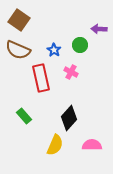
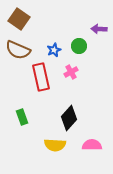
brown square: moved 1 px up
green circle: moved 1 px left, 1 px down
blue star: rotated 16 degrees clockwise
pink cross: rotated 32 degrees clockwise
red rectangle: moved 1 px up
green rectangle: moved 2 px left, 1 px down; rotated 21 degrees clockwise
yellow semicircle: rotated 70 degrees clockwise
